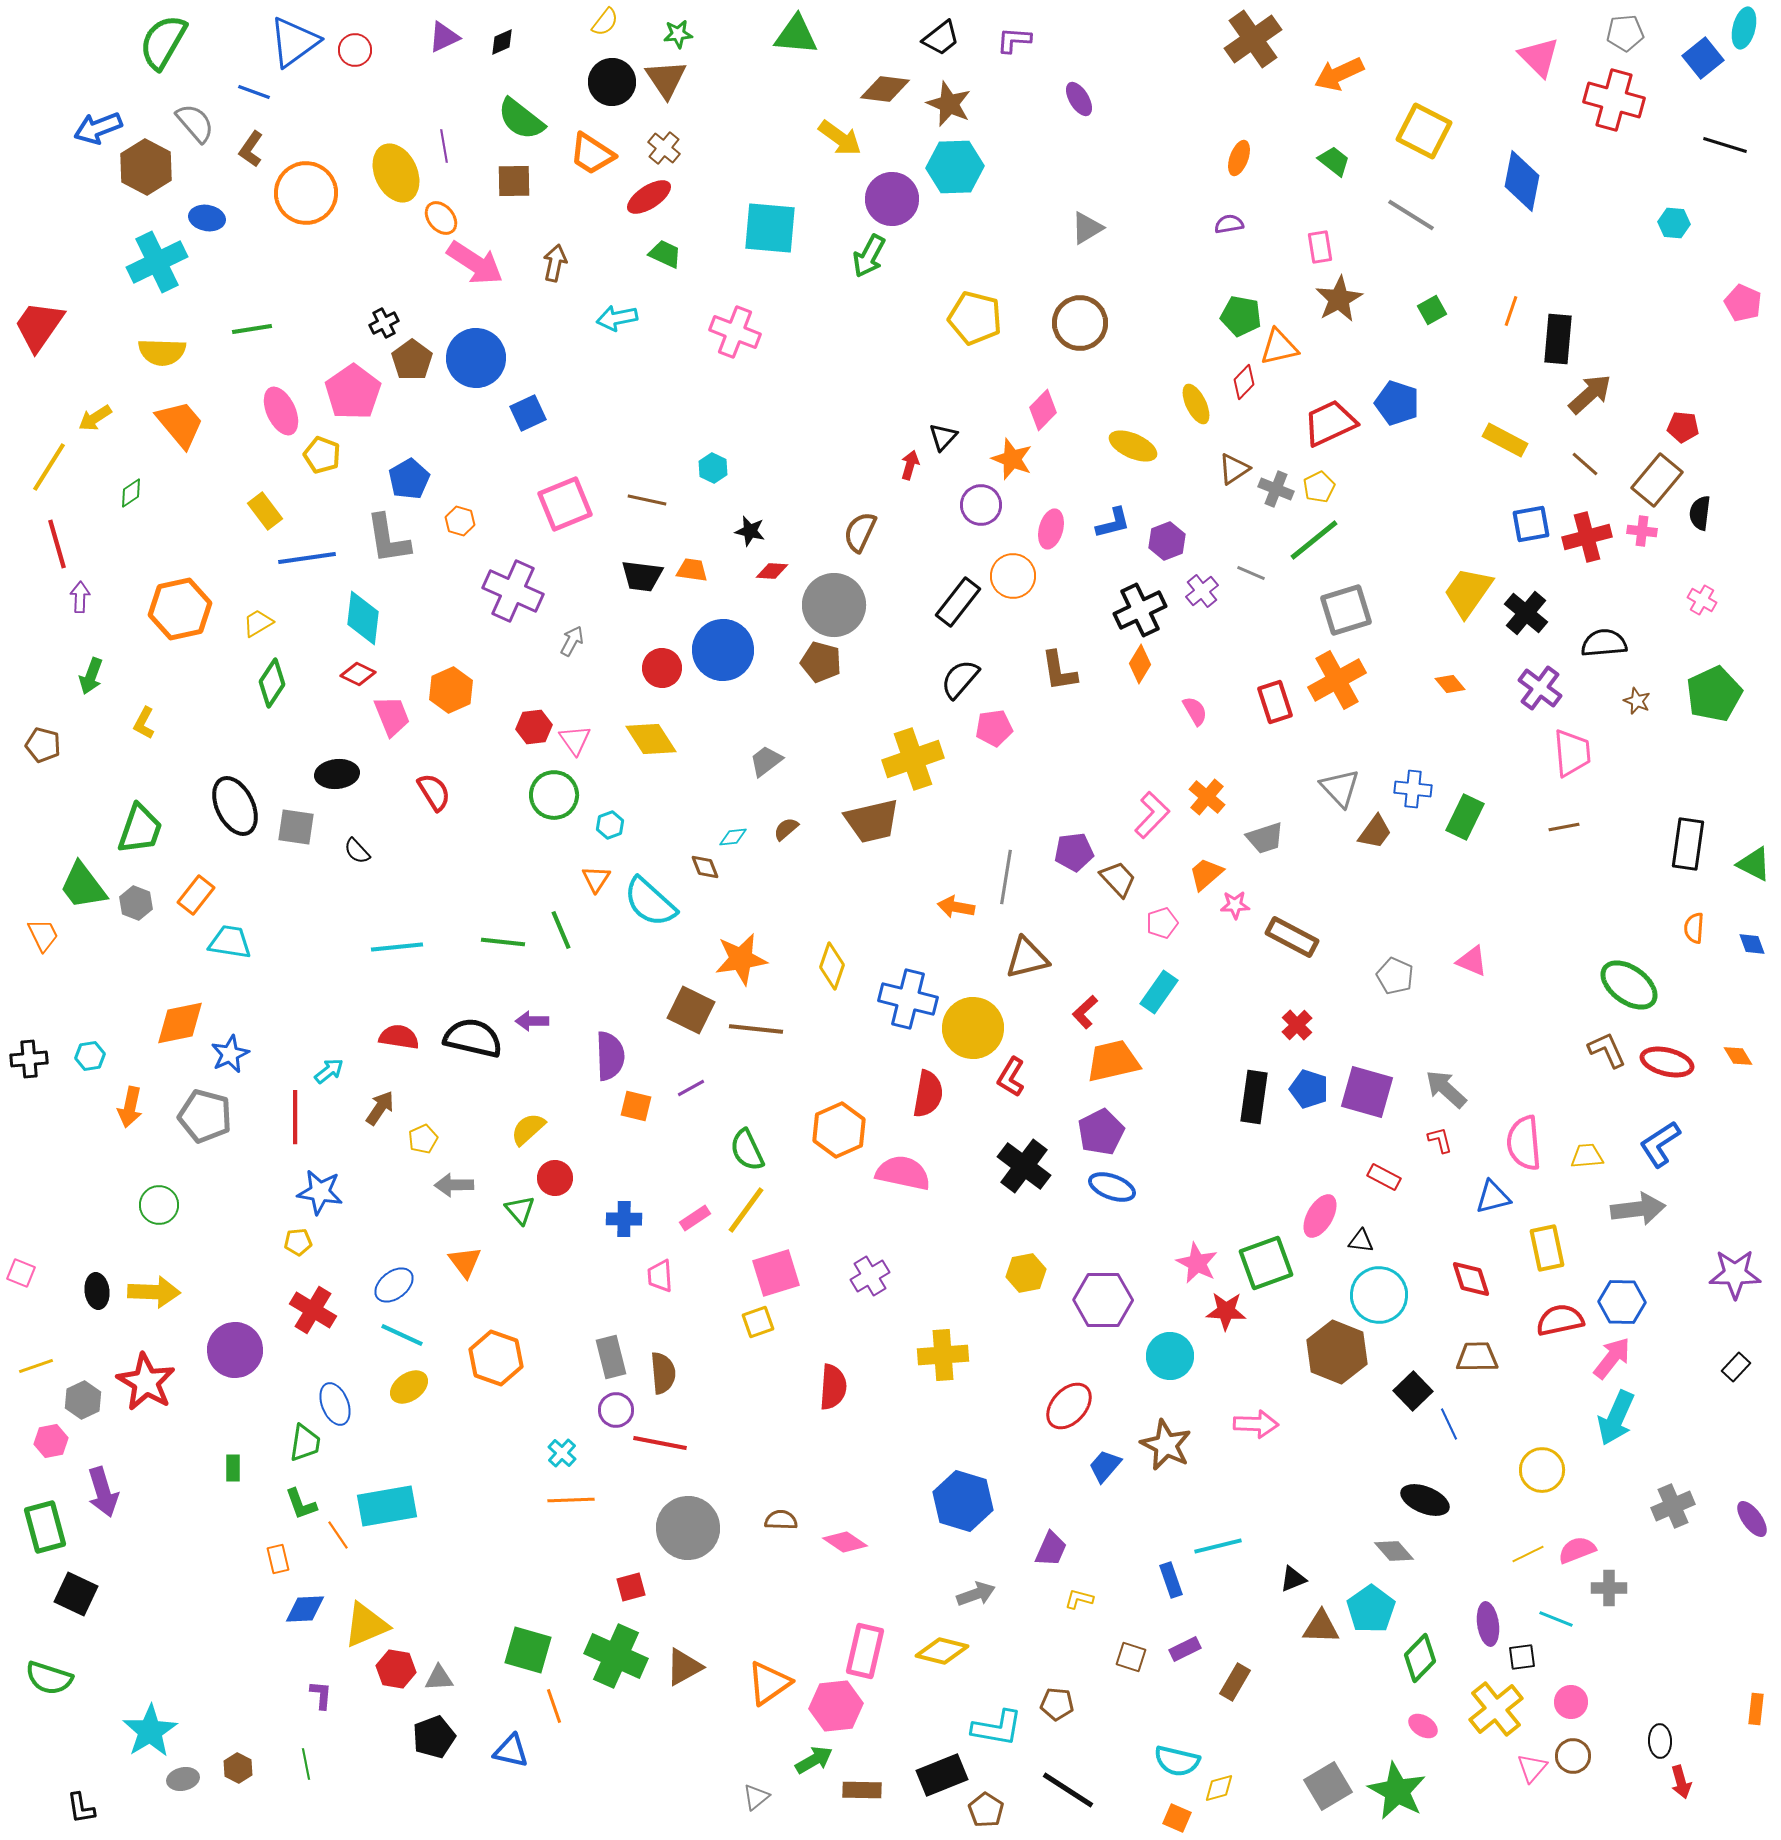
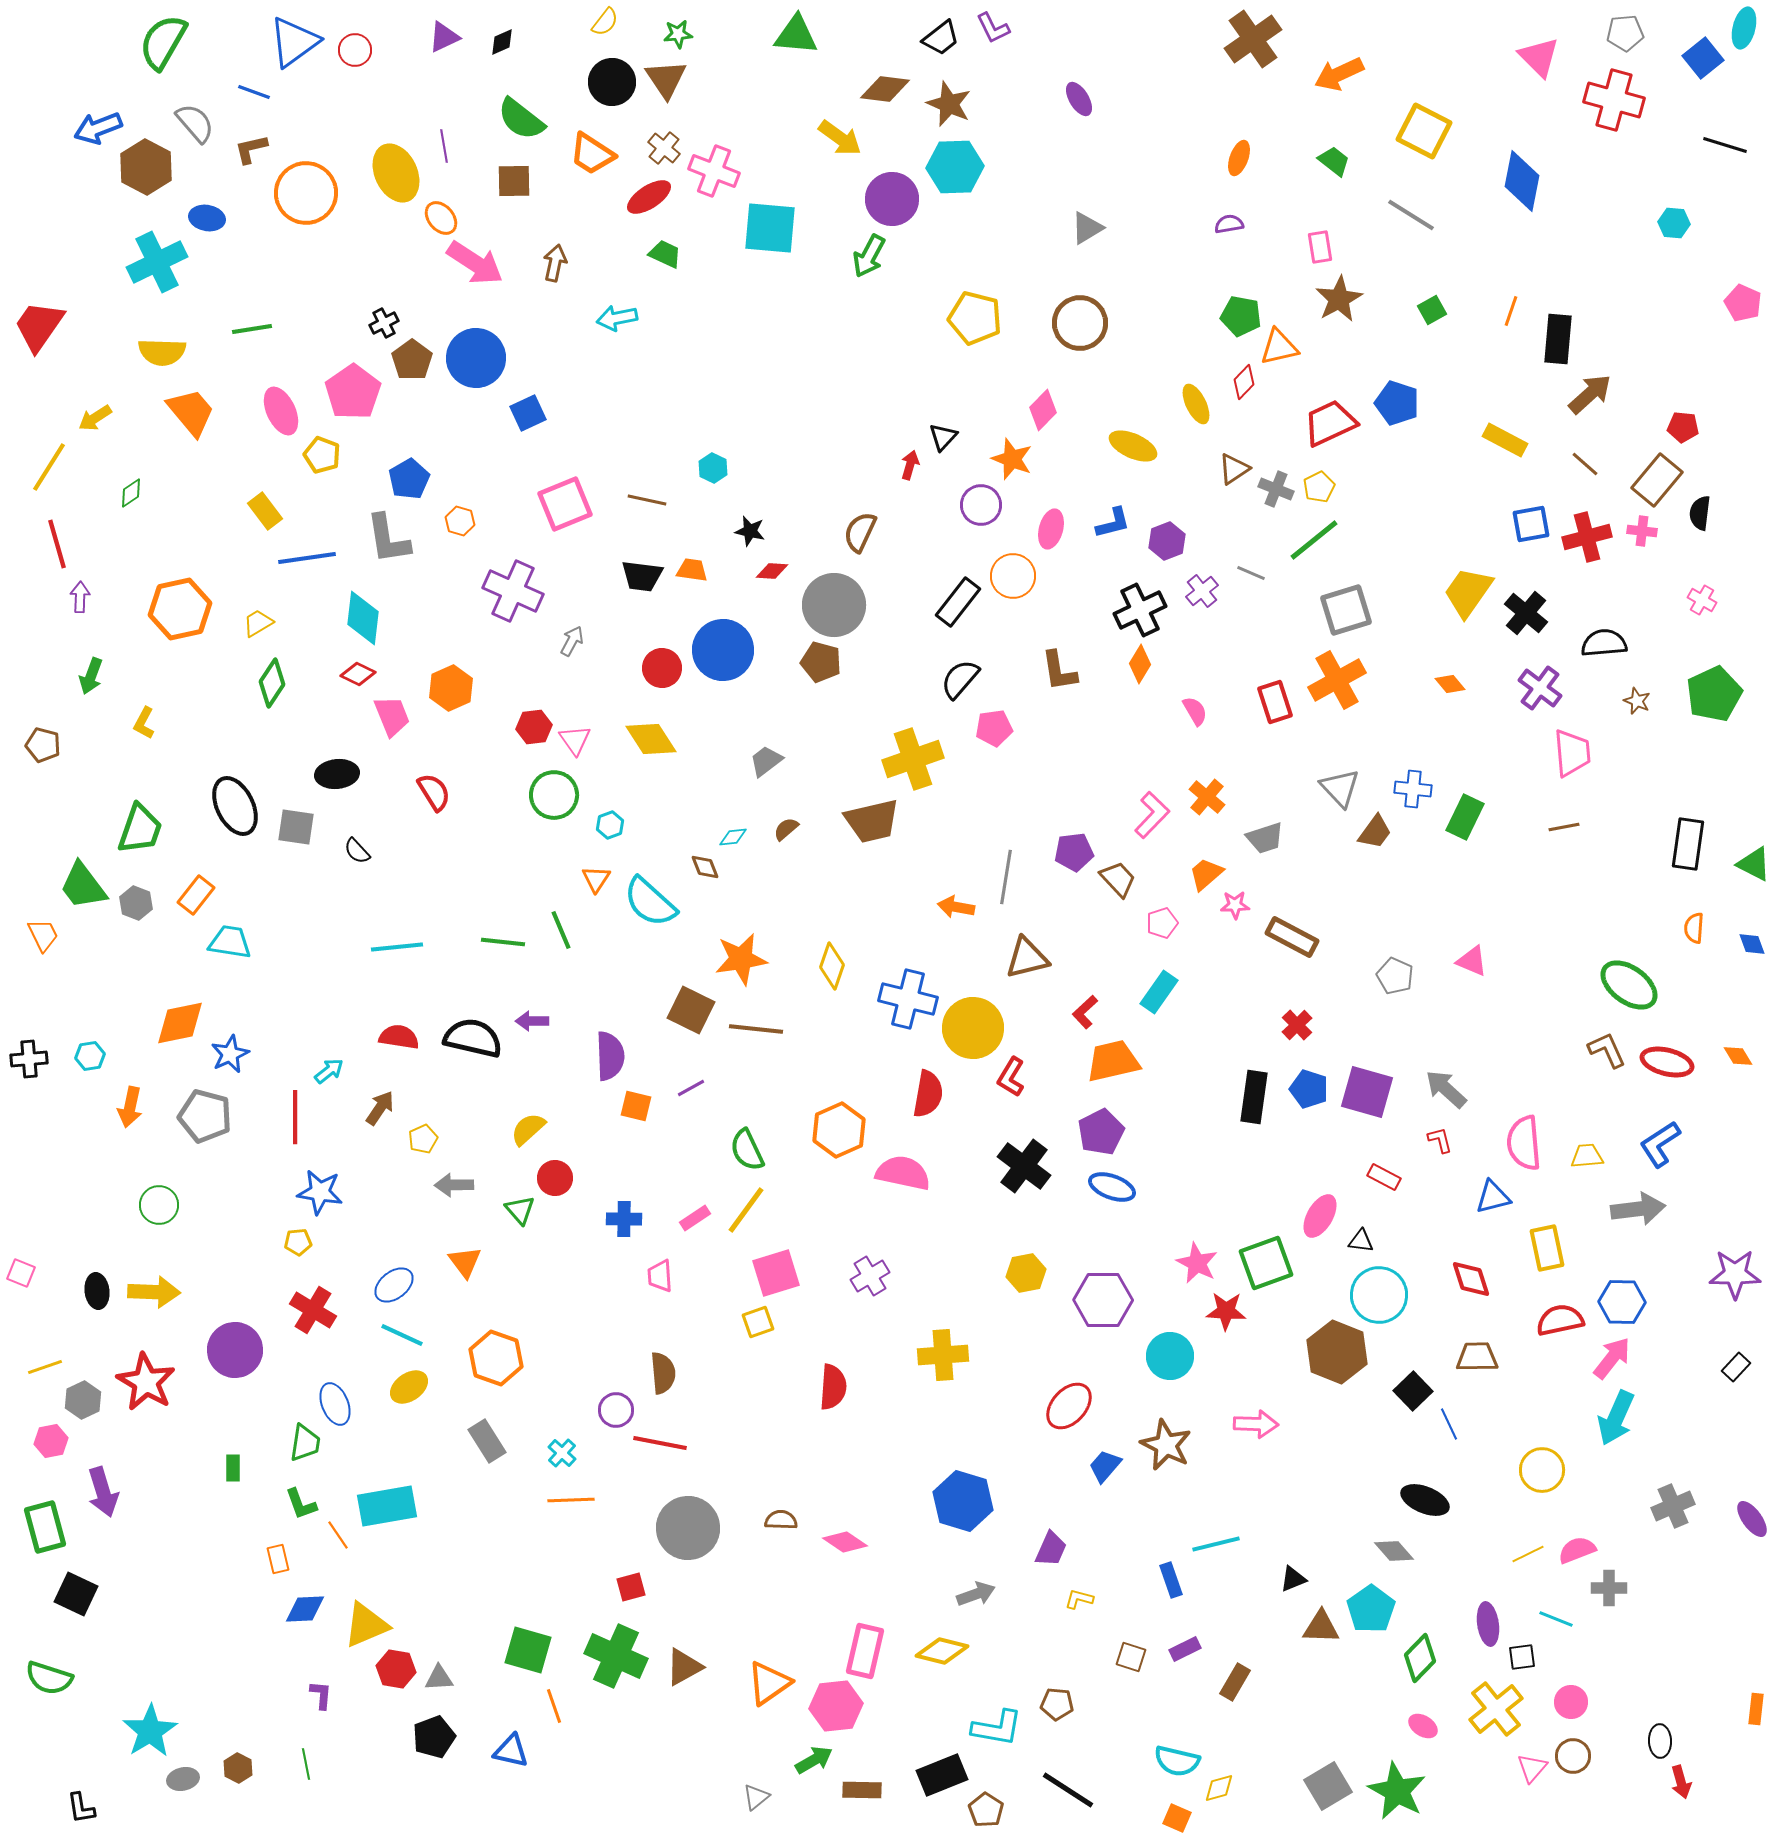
purple L-shape at (1014, 40): moved 21 px left, 12 px up; rotated 120 degrees counterclockwise
brown L-shape at (251, 149): rotated 42 degrees clockwise
pink cross at (735, 332): moved 21 px left, 161 px up
orange trapezoid at (180, 424): moved 11 px right, 12 px up
orange hexagon at (451, 690): moved 2 px up
gray rectangle at (611, 1357): moved 124 px left, 84 px down; rotated 18 degrees counterclockwise
yellow line at (36, 1366): moved 9 px right, 1 px down
cyan line at (1218, 1546): moved 2 px left, 2 px up
